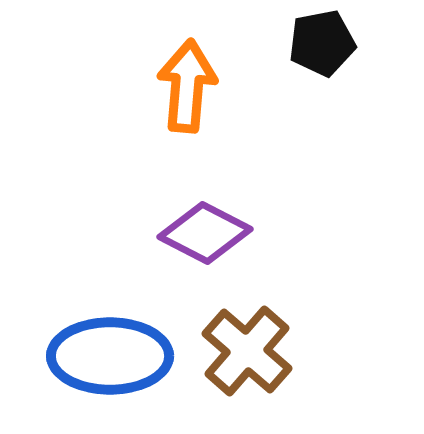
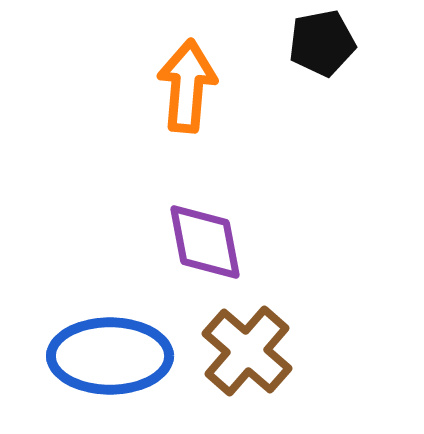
purple diamond: moved 9 px down; rotated 52 degrees clockwise
